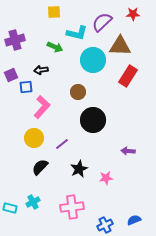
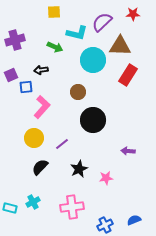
red rectangle: moved 1 px up
